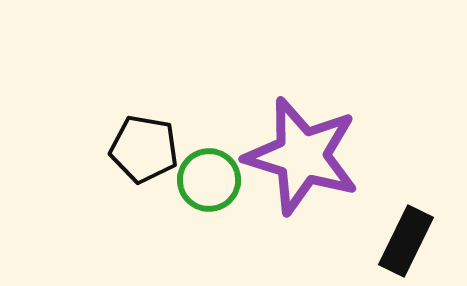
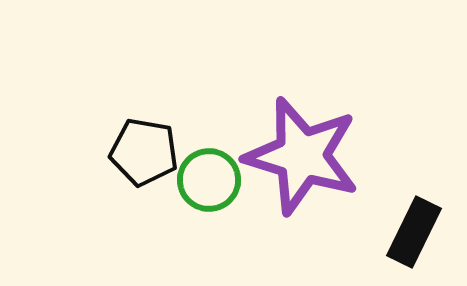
black pentagon: moved 3 px down
black rectangle: moved 8 px right, 9 px up
